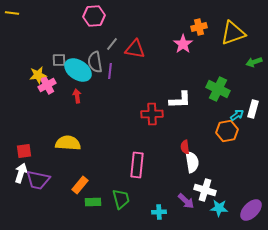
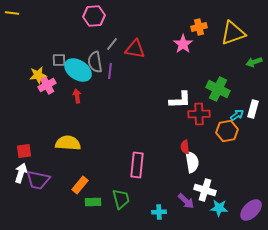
red cross: moved 47 px right
